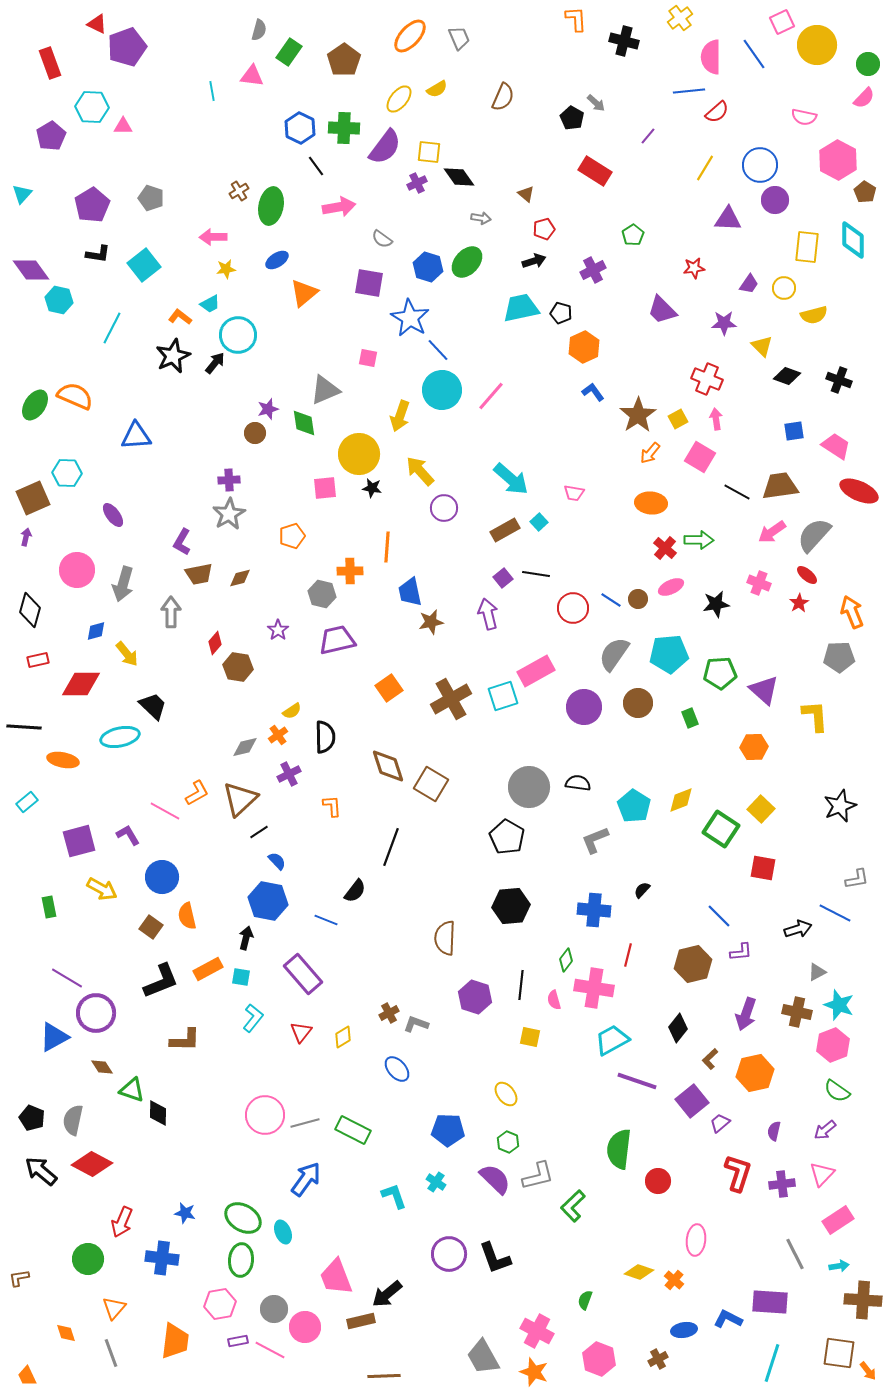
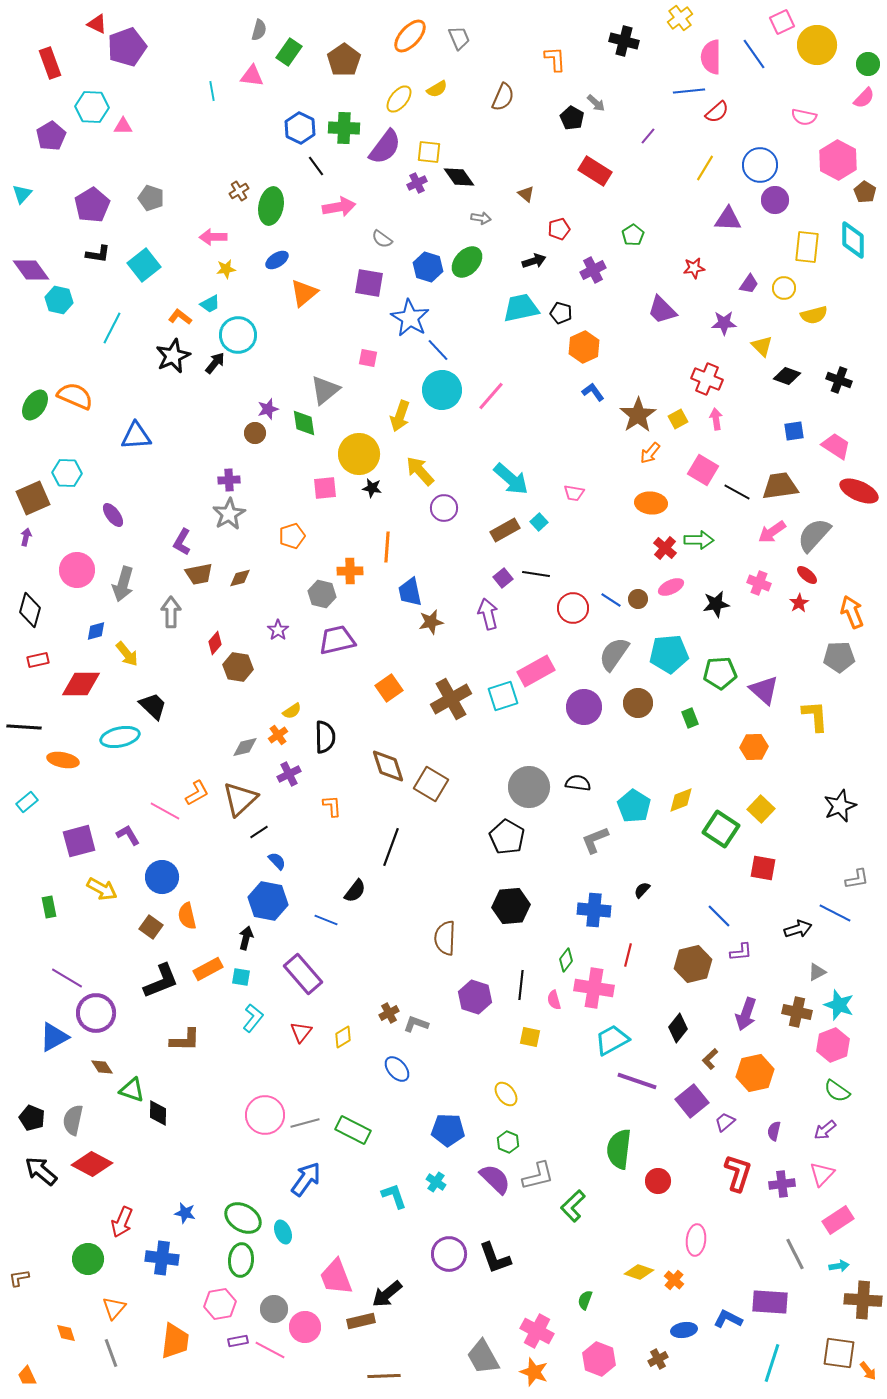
orange L-shape at (576, 19): moved 21 px left, 40 px down
red pentagon at (544, 229): moved 15 px right
gray triangle at (325, 390): rotated 16 degrees counterclockwise
pink square at (700, 457): moved 3 px right, 13 px down
purple trapezoid at (720, 1123): moved 5 px right, 1 px up
